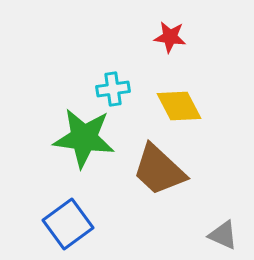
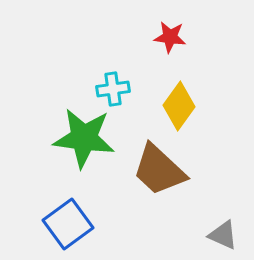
yellow diamond: rotated 63 degrees clockwise
